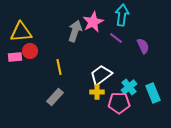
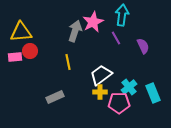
purple line: rotated 24 degrees clockwise
yellow line: moved 9 px right, 5 px up
yellow cross: moved 3 px right
gray rectangle: rotated 24 degrees clockwise
